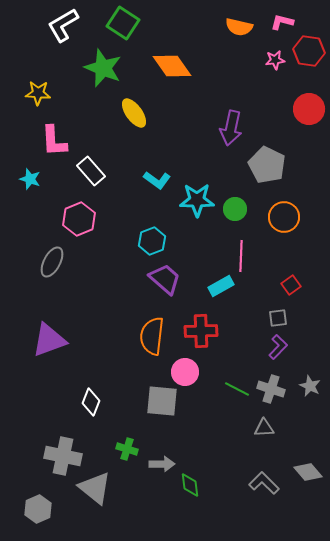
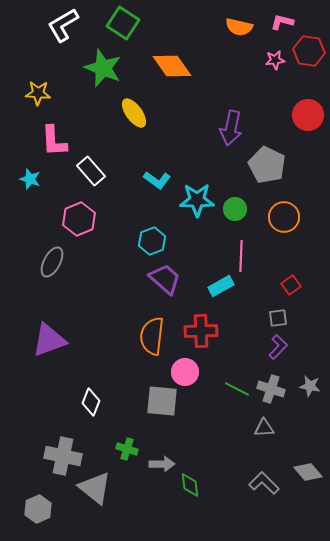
red circle at (309, 109): moved 1 px left, 6 px down
gray star at (310, 386): rotated 15 degrees counterclockwise
